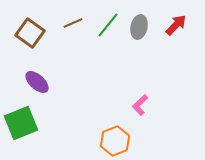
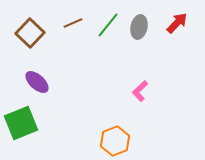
red arrow: moved 1 px right, 2 px up
brown square: rotated 8 degrees clockwise
pink L-shape: moved 14 px up
